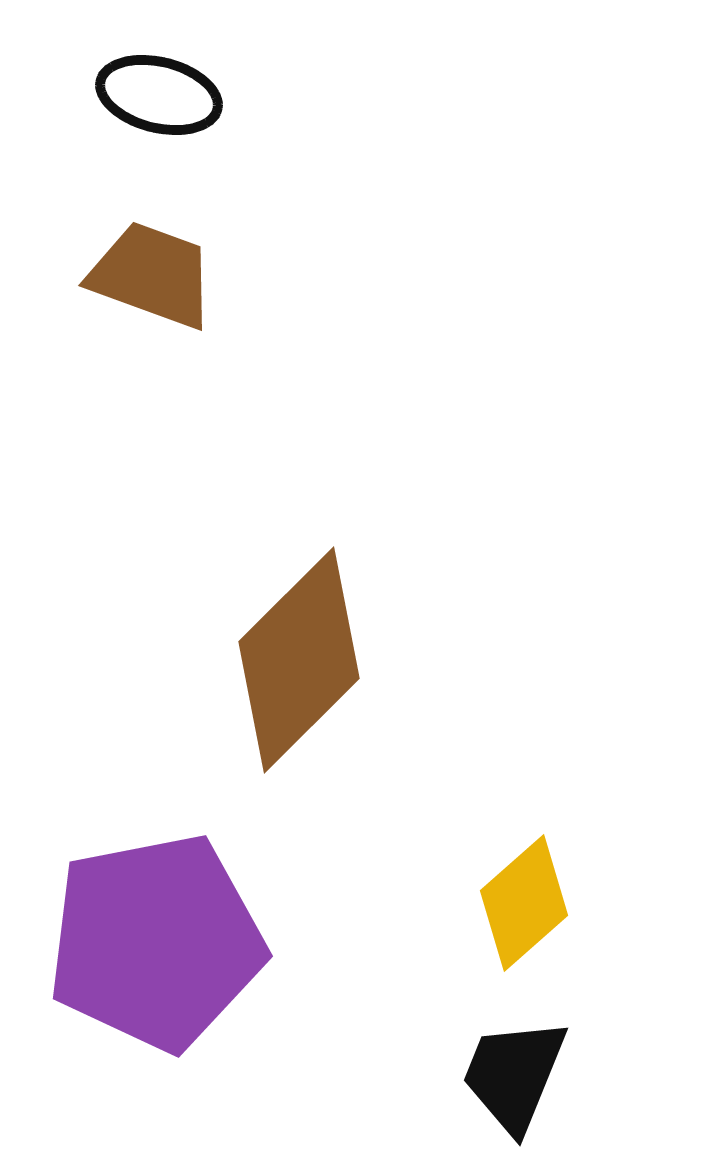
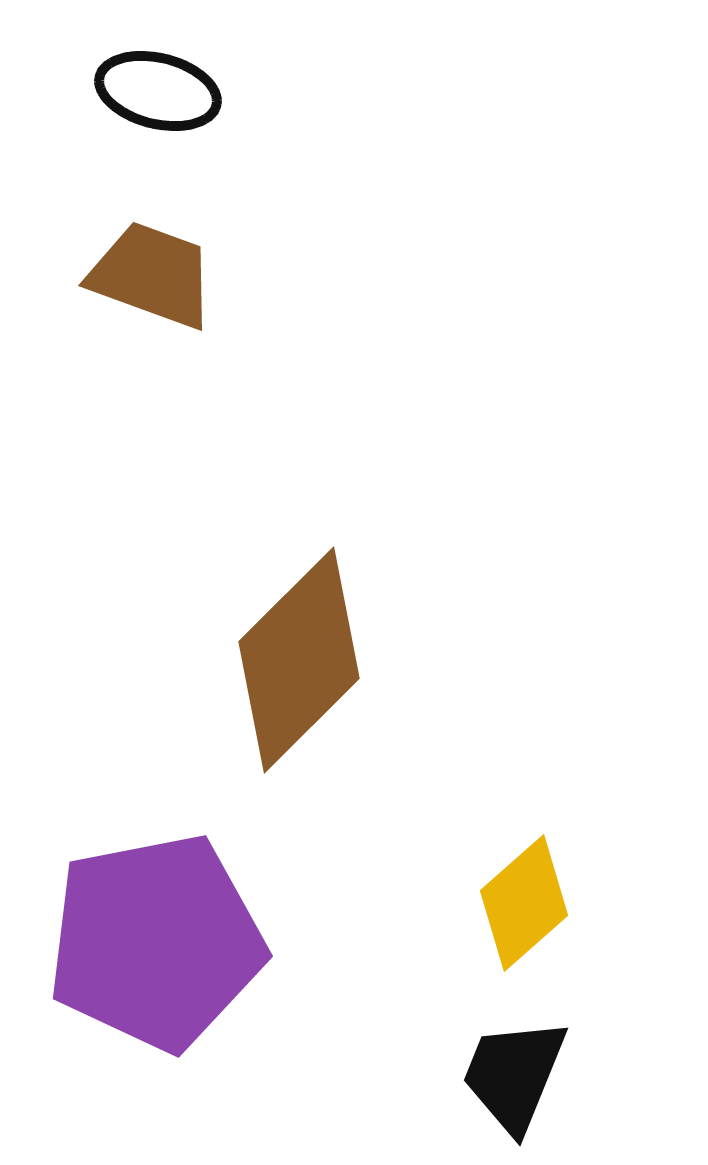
black ellipse: moved 1 px left, 4 px up
